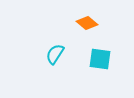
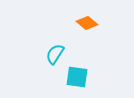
cyan square: moved 23 px left, 18 px down
